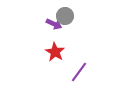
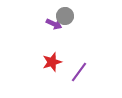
red star: moved 3 px left, 10 px down; rotated 24 degrees clockwise
